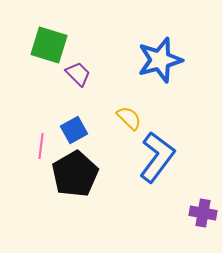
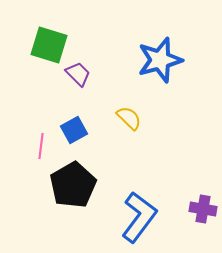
blue L-shape: moved 18 px left, 60 px down
black pentagon: moved 2 px left, 11 px down
purple cross: moved 4 px up
